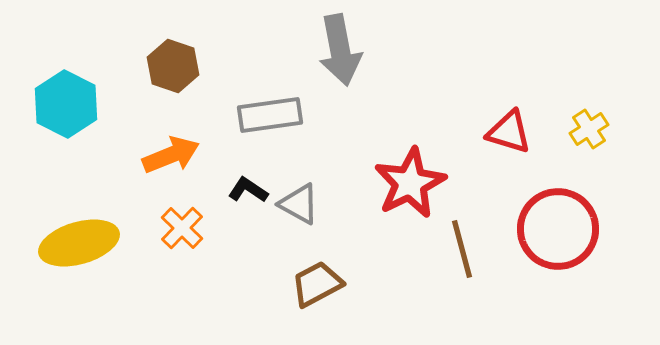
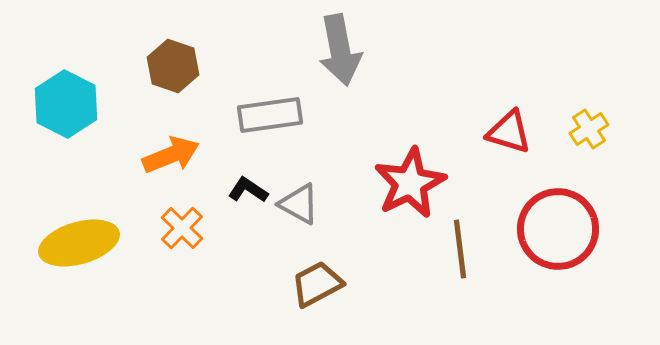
brown line: moved 2 px left; rotated 8 degrees clockwise
